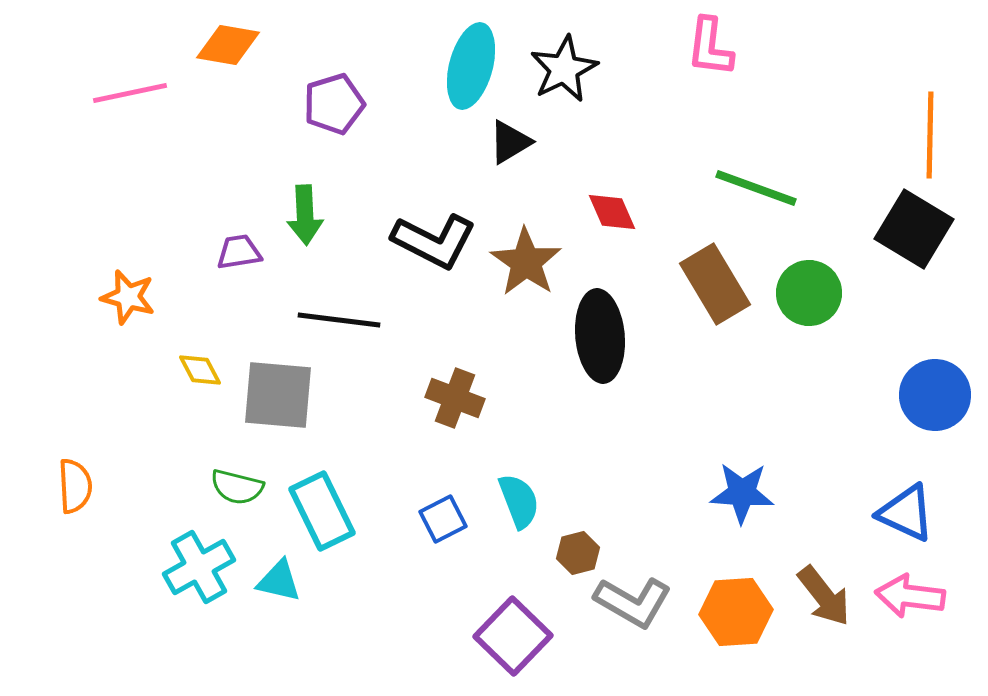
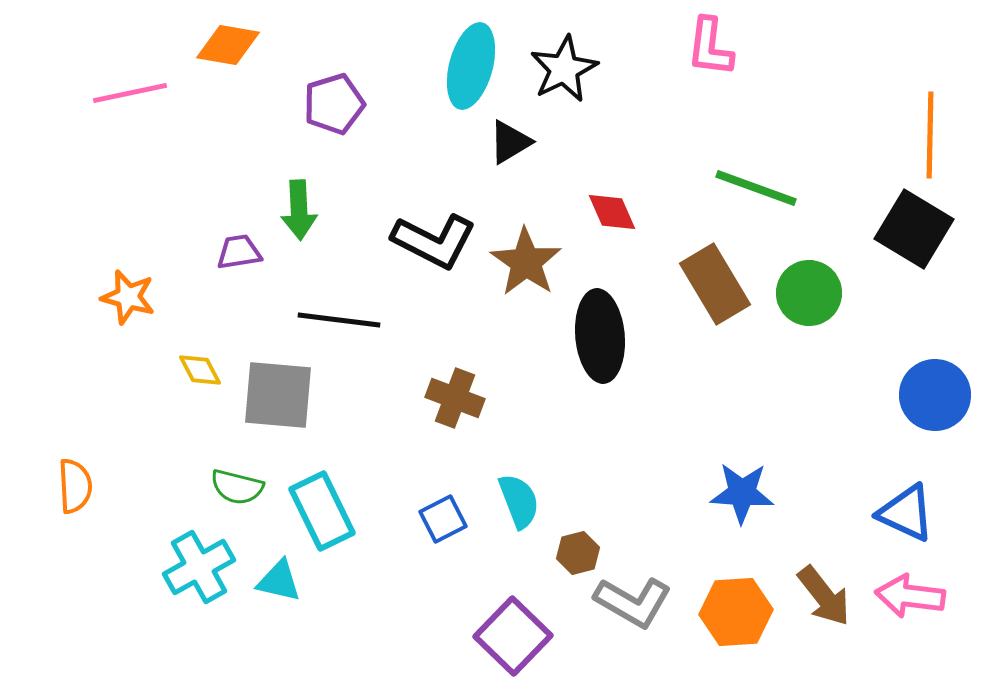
green arrow: moved 6 px left, 5 px up
